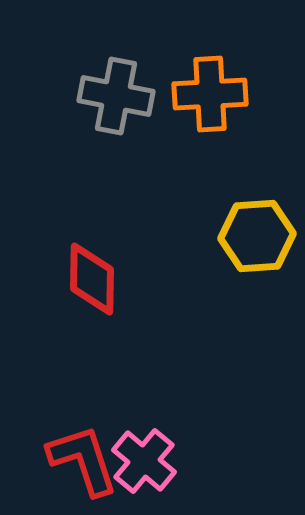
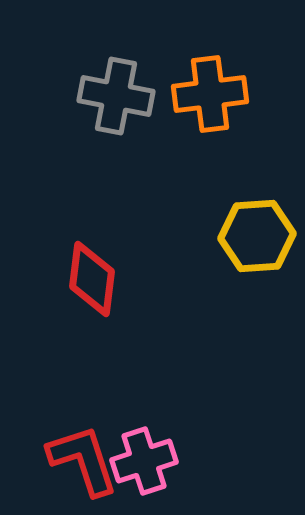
orange cross: rotated 4 degrees counterclockwise
red diamond: rotated 6 degrees clockwise
pink cross: rotated 32 degrees clockwise
